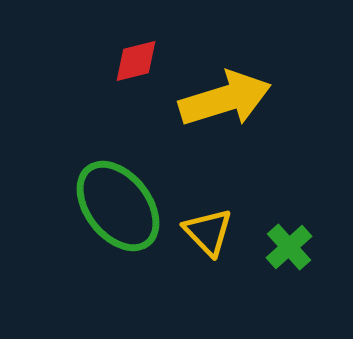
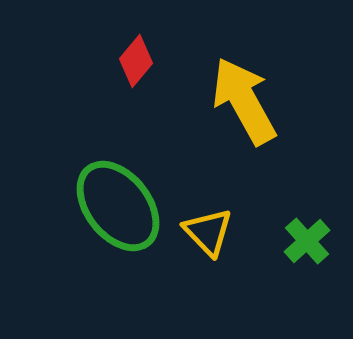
red diamond: rotated 36 degrees counterclockwise
yellow arrow: moved 19 px right, 2 px down; rotated 102 degrees counterclockwise
green cross: moved 18 px right, 6 px up
